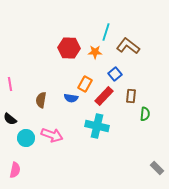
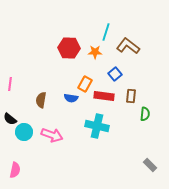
pink line: rotated 16 degrees clockwise
red rectangle: rotated 54 degrees clockwise
cyan circle: moved 2 px left, 6 px up
gray rectangle: moved 7 px left, 3 px up
